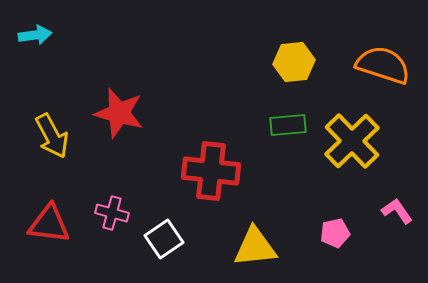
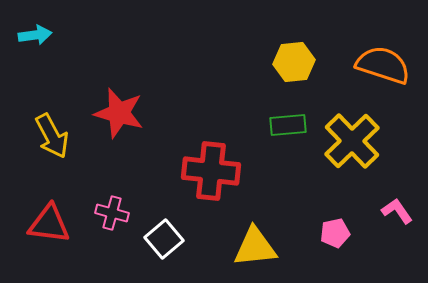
white square: rotated 6 degrees counterclockwise
